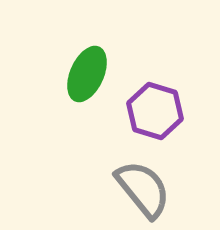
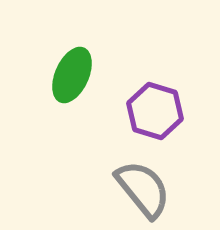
green ellipse: moved 15 px left, 1 px down
